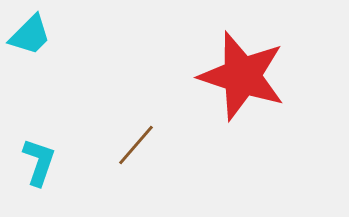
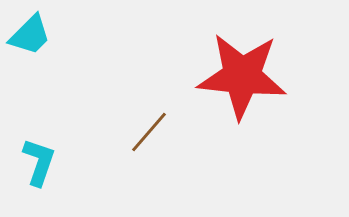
red star: rotated 12 degrees counterclockwise
brown line: moved 13 px right, 13 px up
